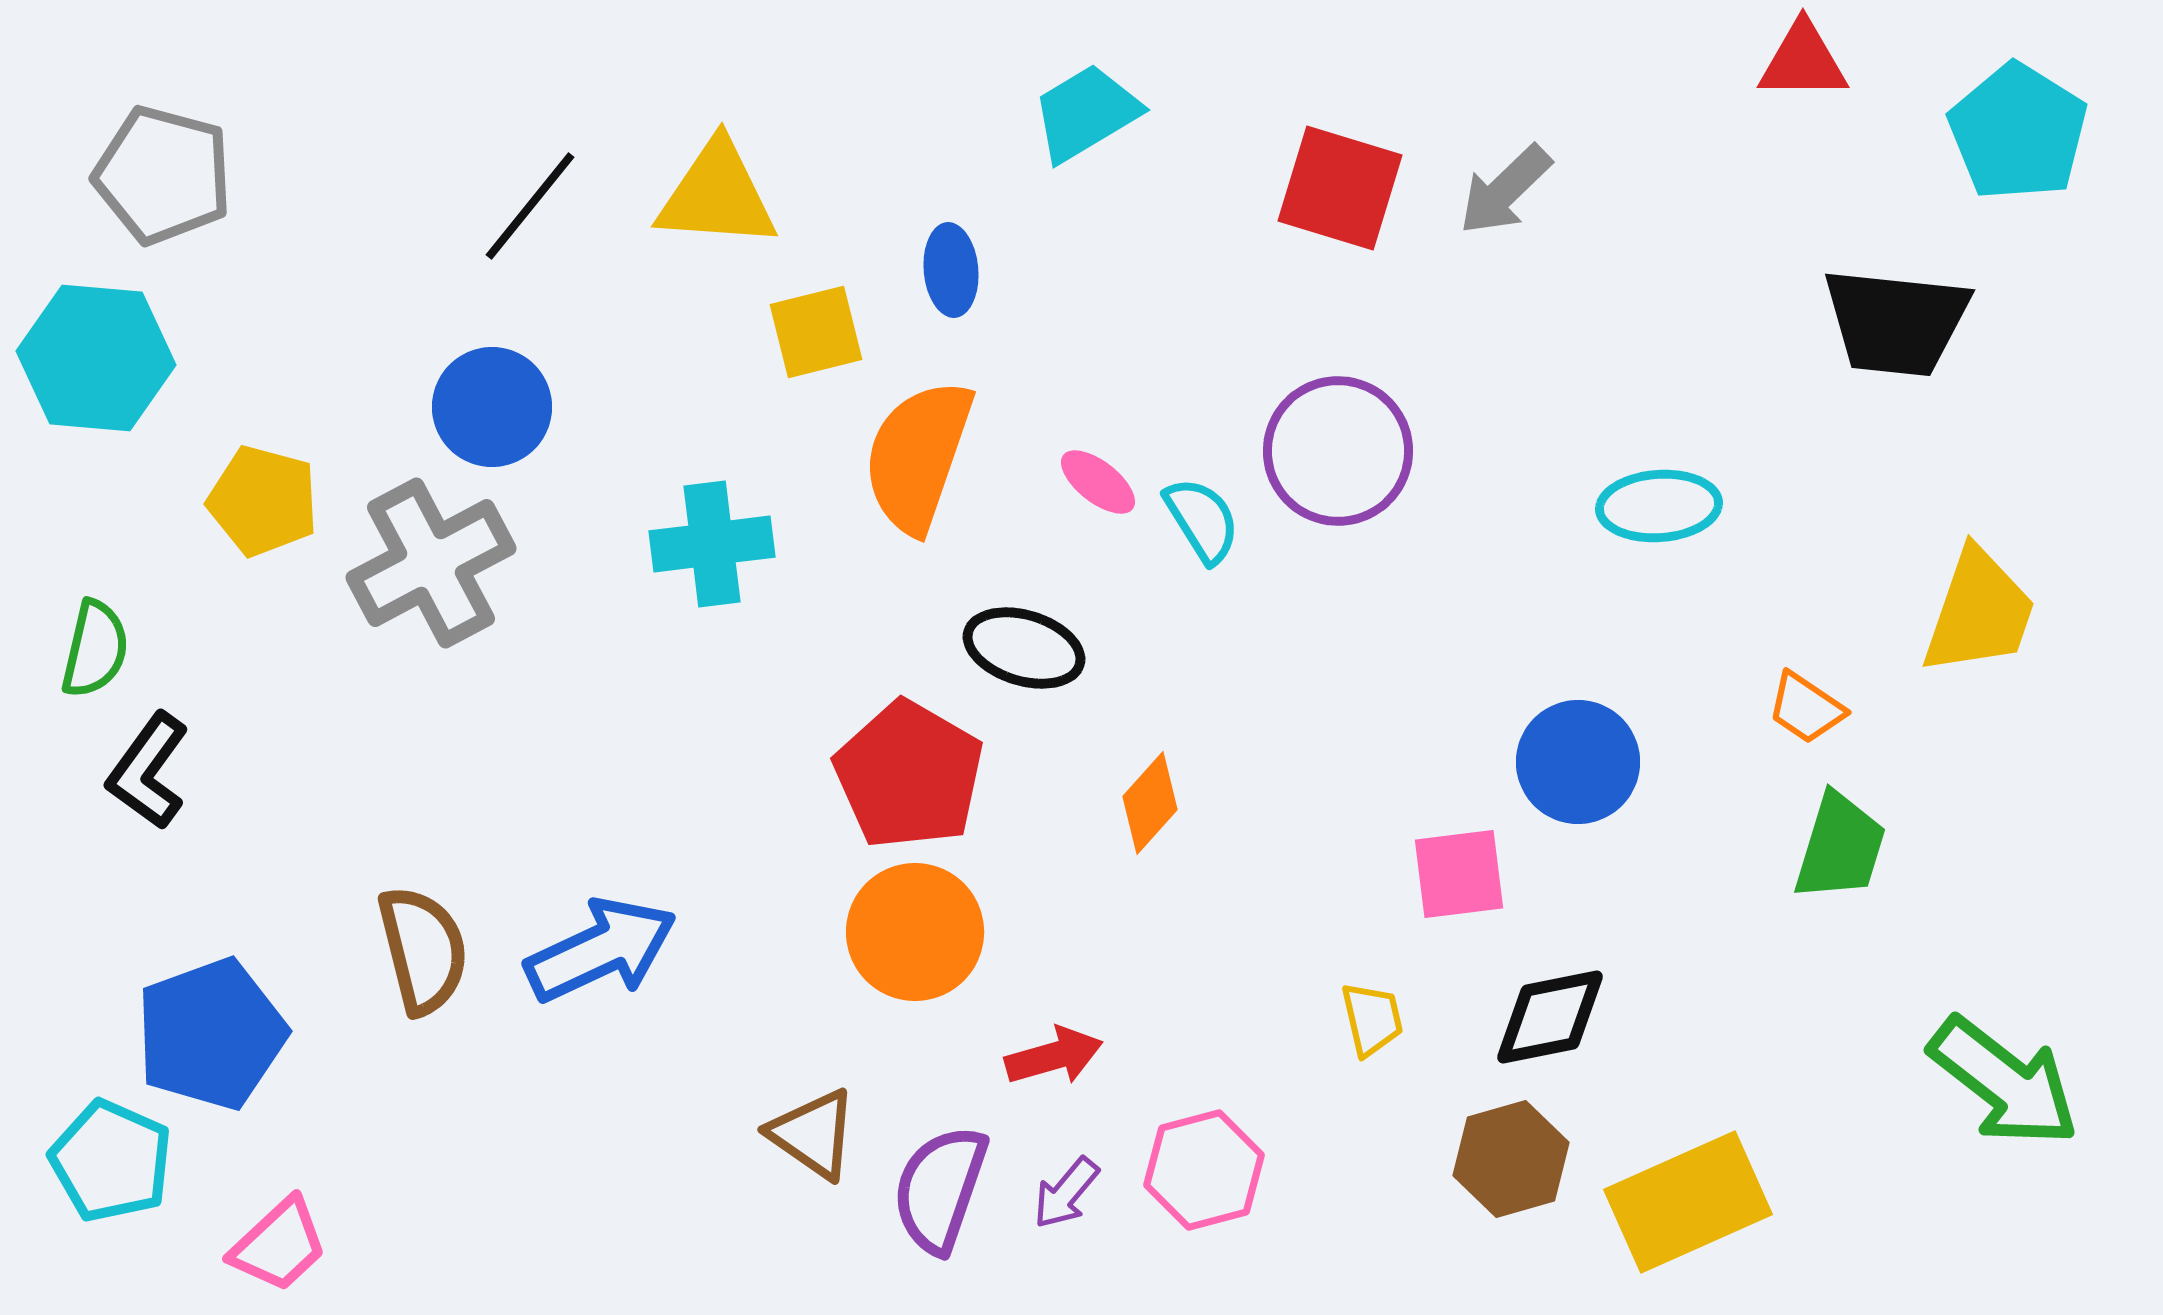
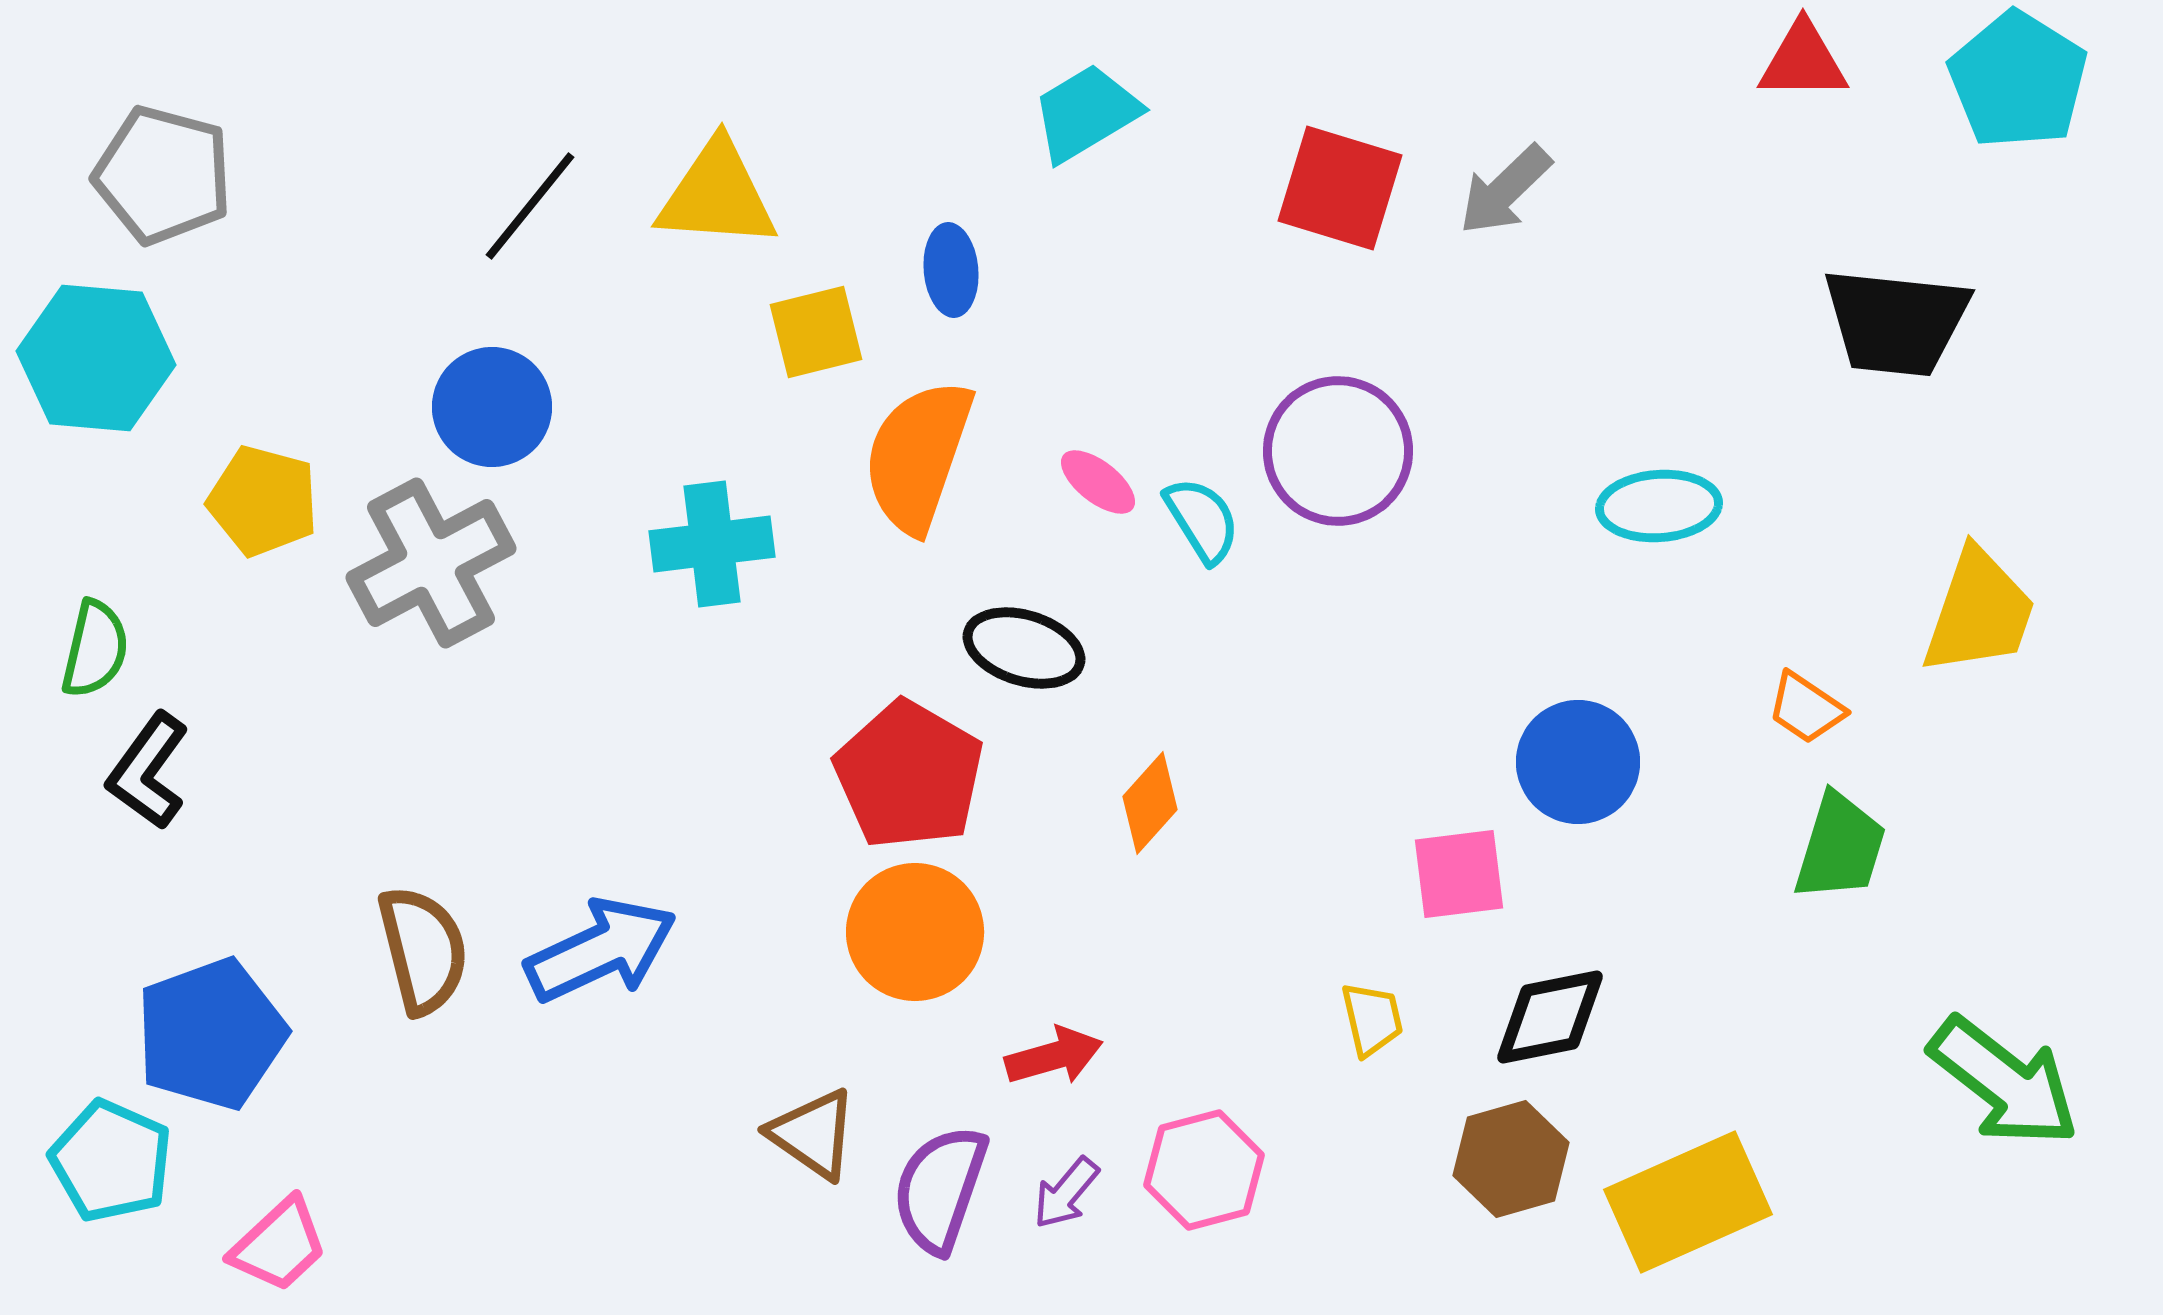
cyan pentagon at (2018, 132): moved 52 px up
